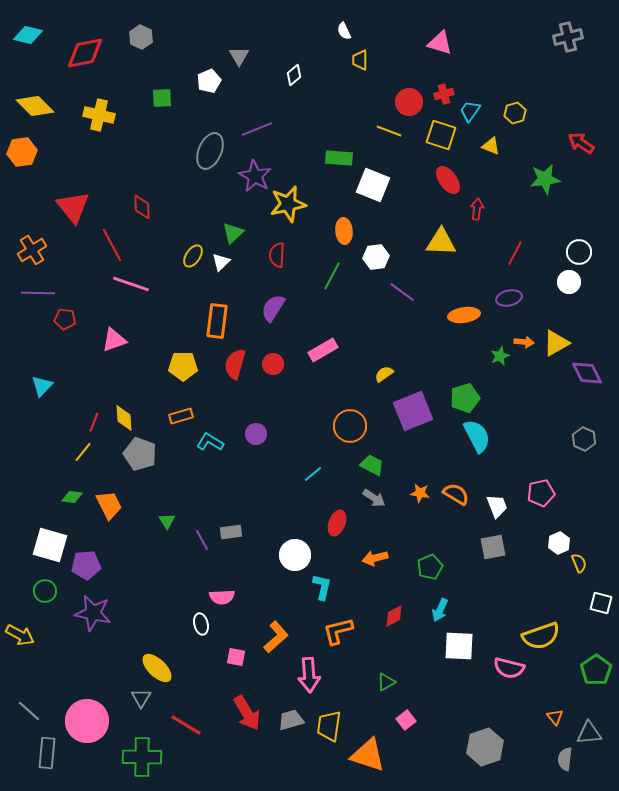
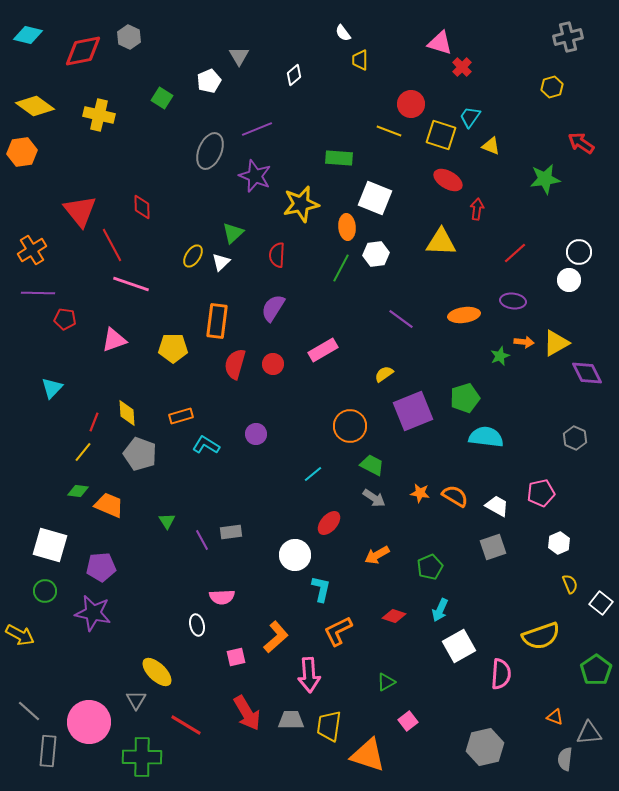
white semicircle at (344, 31): moved 1 px left, 2 px down; rotated 12 degrees counterclockwise
gray hexagon at (141, 37): moved 12 px left
red diamond at (85, 53): moved 2 px left, 2 px up
red cross at (444, 94): moved 18 px right, 27 px up; rotated 30 degrees counterclockwise
green square at (162, 98): rotated 35 degrees clockwise
red circle at (409, 102): moved 2 px right, 2 px down
yellow diamond at (35, 106): rotated 9 degrees counterclockwise
cyan trapezoid at (470, 111): moved 6 px down
yellow hexagon at (515, 113): moved 37 px right, 26 px up
purple star at (255, 176): rotated 8 degrees counterclockwise
red ellipse at (448, 180): rotated 24 degrees counterclockwise
white square at (373, 185): moved 2 px right, 13 px down
yellow star at (288, 204): moved 13 px right
red triangle at (73, 207): moved 7 px right, 4 px down
orange ellipse at (344, 231): moved 3 px right, 4 px up
red line at (515, 253): rotated 20 degrees clockwise
white hexagon at (376, 257): moved 3 px up
green line at (332, 276): moved 9 px right, 8 px up
white circle at (569, 282): moved 2 px up
purple line at (402, 292): moved 1 px left, 27 px down
purple ellipse at (509, 298): moved 4 px right, 3 px down; rotated 20 degrees clockwise
yellow pentagon at (183, 366): moved 10 px left, 18 px up
cyan triangle at (42, 386): moved 10 px right, 2 px down
yellow diamond at (124, 418): moved 3 px right, 5 px up
cyan semicircle at (477, 436): moved 9 px right, 1 px down; rotated 56 degrees counterclockwise
gray hexagon at (584, 439): moved 9 px left, 1 px up
cyan L-shape at (210, 442): moved 4 px left, 3 px down
orange semicircle at (456, 494): moved 1 px left, 2 px down
green diamond at (72, 497): moved 6 px right, 6 px up
orange trapezoid at (109, 505): rotated 40 degrees counterclockwise
white trapezoid at (497, 506): rotated 40 degrees counterclockwise
red ellipse at (337, 523): moved 8 px left; rotated 20 degrees clockwise
gray square at (493, 547): rotated 8 degrees counterclockwise
orange arrow at (375, 558): moved 2 px right, 3 px up; rotated 15 degrees counterclockwise
yellow semicircle at (579, 563): moved 9 px left, 21 px down
purple pentagon at (86, 565): moved 15 px right, 2 px down
cyan L-shape at (322, 587): moved 1 px left, 2 px down
white square at (601, 603): rotated 25 degrees clockwise
red diamond at (394, 616): rotated 45 degrees clockwise
white ellipse at (201, 624): moved 4 px left, 1 px down
orange L-shape at (338, 631): rotated 12 degrees counterclockwise
white square at (459, 646): rotated 32 degrees counterclockwise
pink square at (236, 657): rotated 24 degrees counterclockwise
yellow ellipse at (157, 668): moved 4 px down
pink semicircle at (509, 668): moved 8 px left, 6 px down; rotated 100 degrees counterclockwise
gray triangle at (141, 698): moved 5 px left, 2 px down
orange triangle at (555, 717): rotated 30 degrees counterclockwise
gray trapezoid at (291, 720): rotated 16 degrees clockwise
pink square at (406, 720): moved 2 px right, 1 px down
pink circle at (87, 721): moved 2 px right, 1 px down
gray hexagon at (485, 747): rotated 6 degrees clockwise
gray rectangle at (47, 753): moved 1 px right, 2 px up
